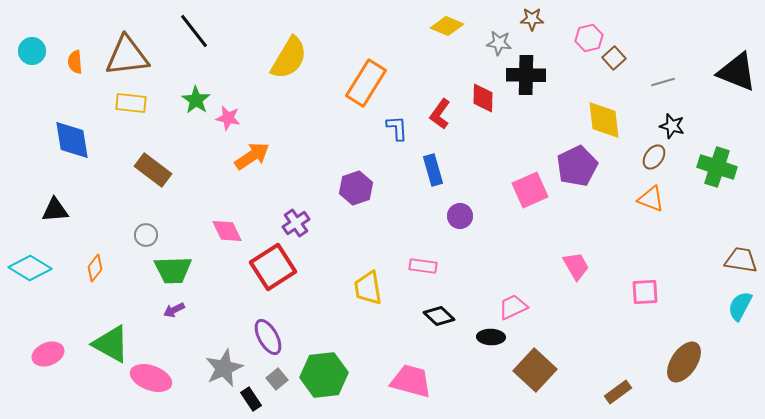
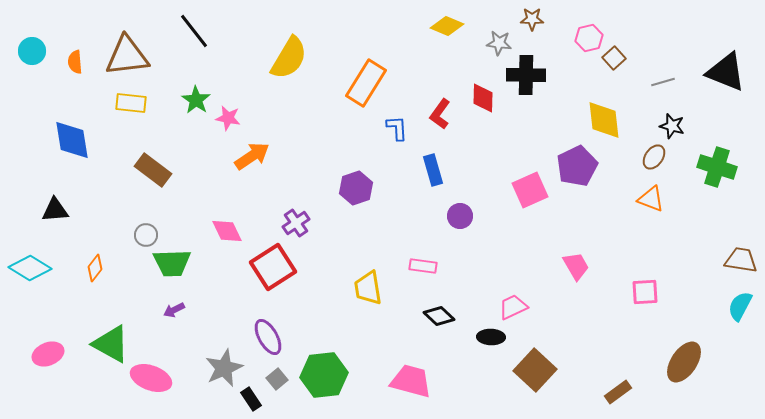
black triangle at (737, 72): moved 11 px left
green trapezoid at (173, 270): moved 1 px left, 7 px up
